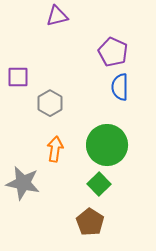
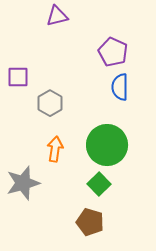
gray star: rotated 28 degrees counterclockwise
brown pentagon: rotated 16 degrees counterclockwise
